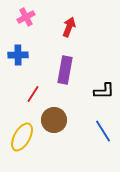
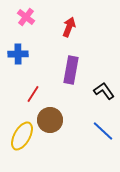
pink cross: rotated 24 degrees counterclockwise
blue cross: moved 1 px up
purple rectangle: moved 6 px right
black L-shape: rotated 125 degrees counterclockwise
brown circle: moved 4 px left
blue line: rotated 15 degrees counterclockwise
yellow ellipse: moved 1 px up
